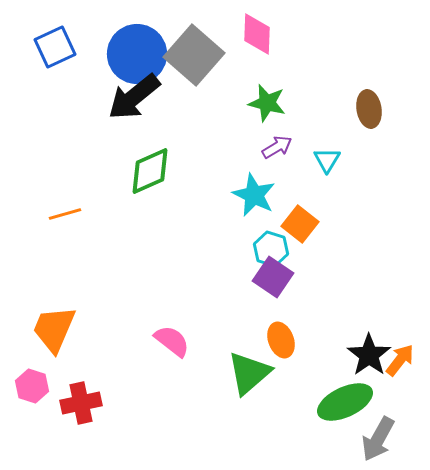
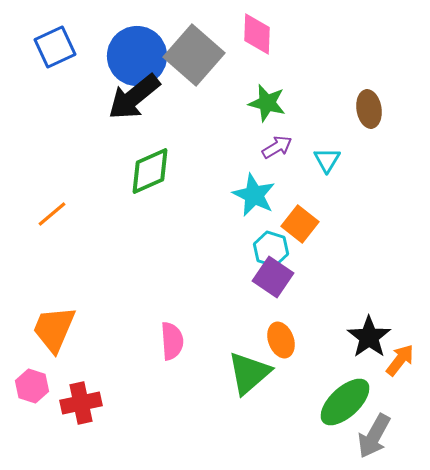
blue circle: moved 2 px down
orange line: moved 13 px left; rotated 24 degrees counterclockwise
pink semicircle: rotated 48 degrees clockwise
black star: moved 18 px up
green ellipse: rotated 18 degrees counterclockwise
gray arrow: moved 4 px left, 3 px up
